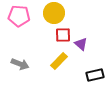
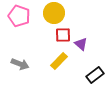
pink pentagon: rotated 15 degrees clockwise
black rectangle: rotated 24 degrees counterclockwise
